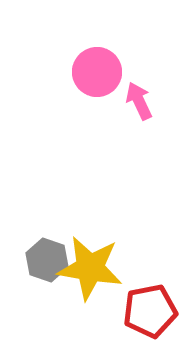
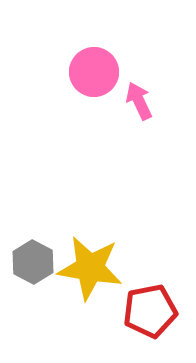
pink circle: moved 3 px left
gray hexagon: moved 14 px left, 2 px down; rotated 9 degrees clockwise
